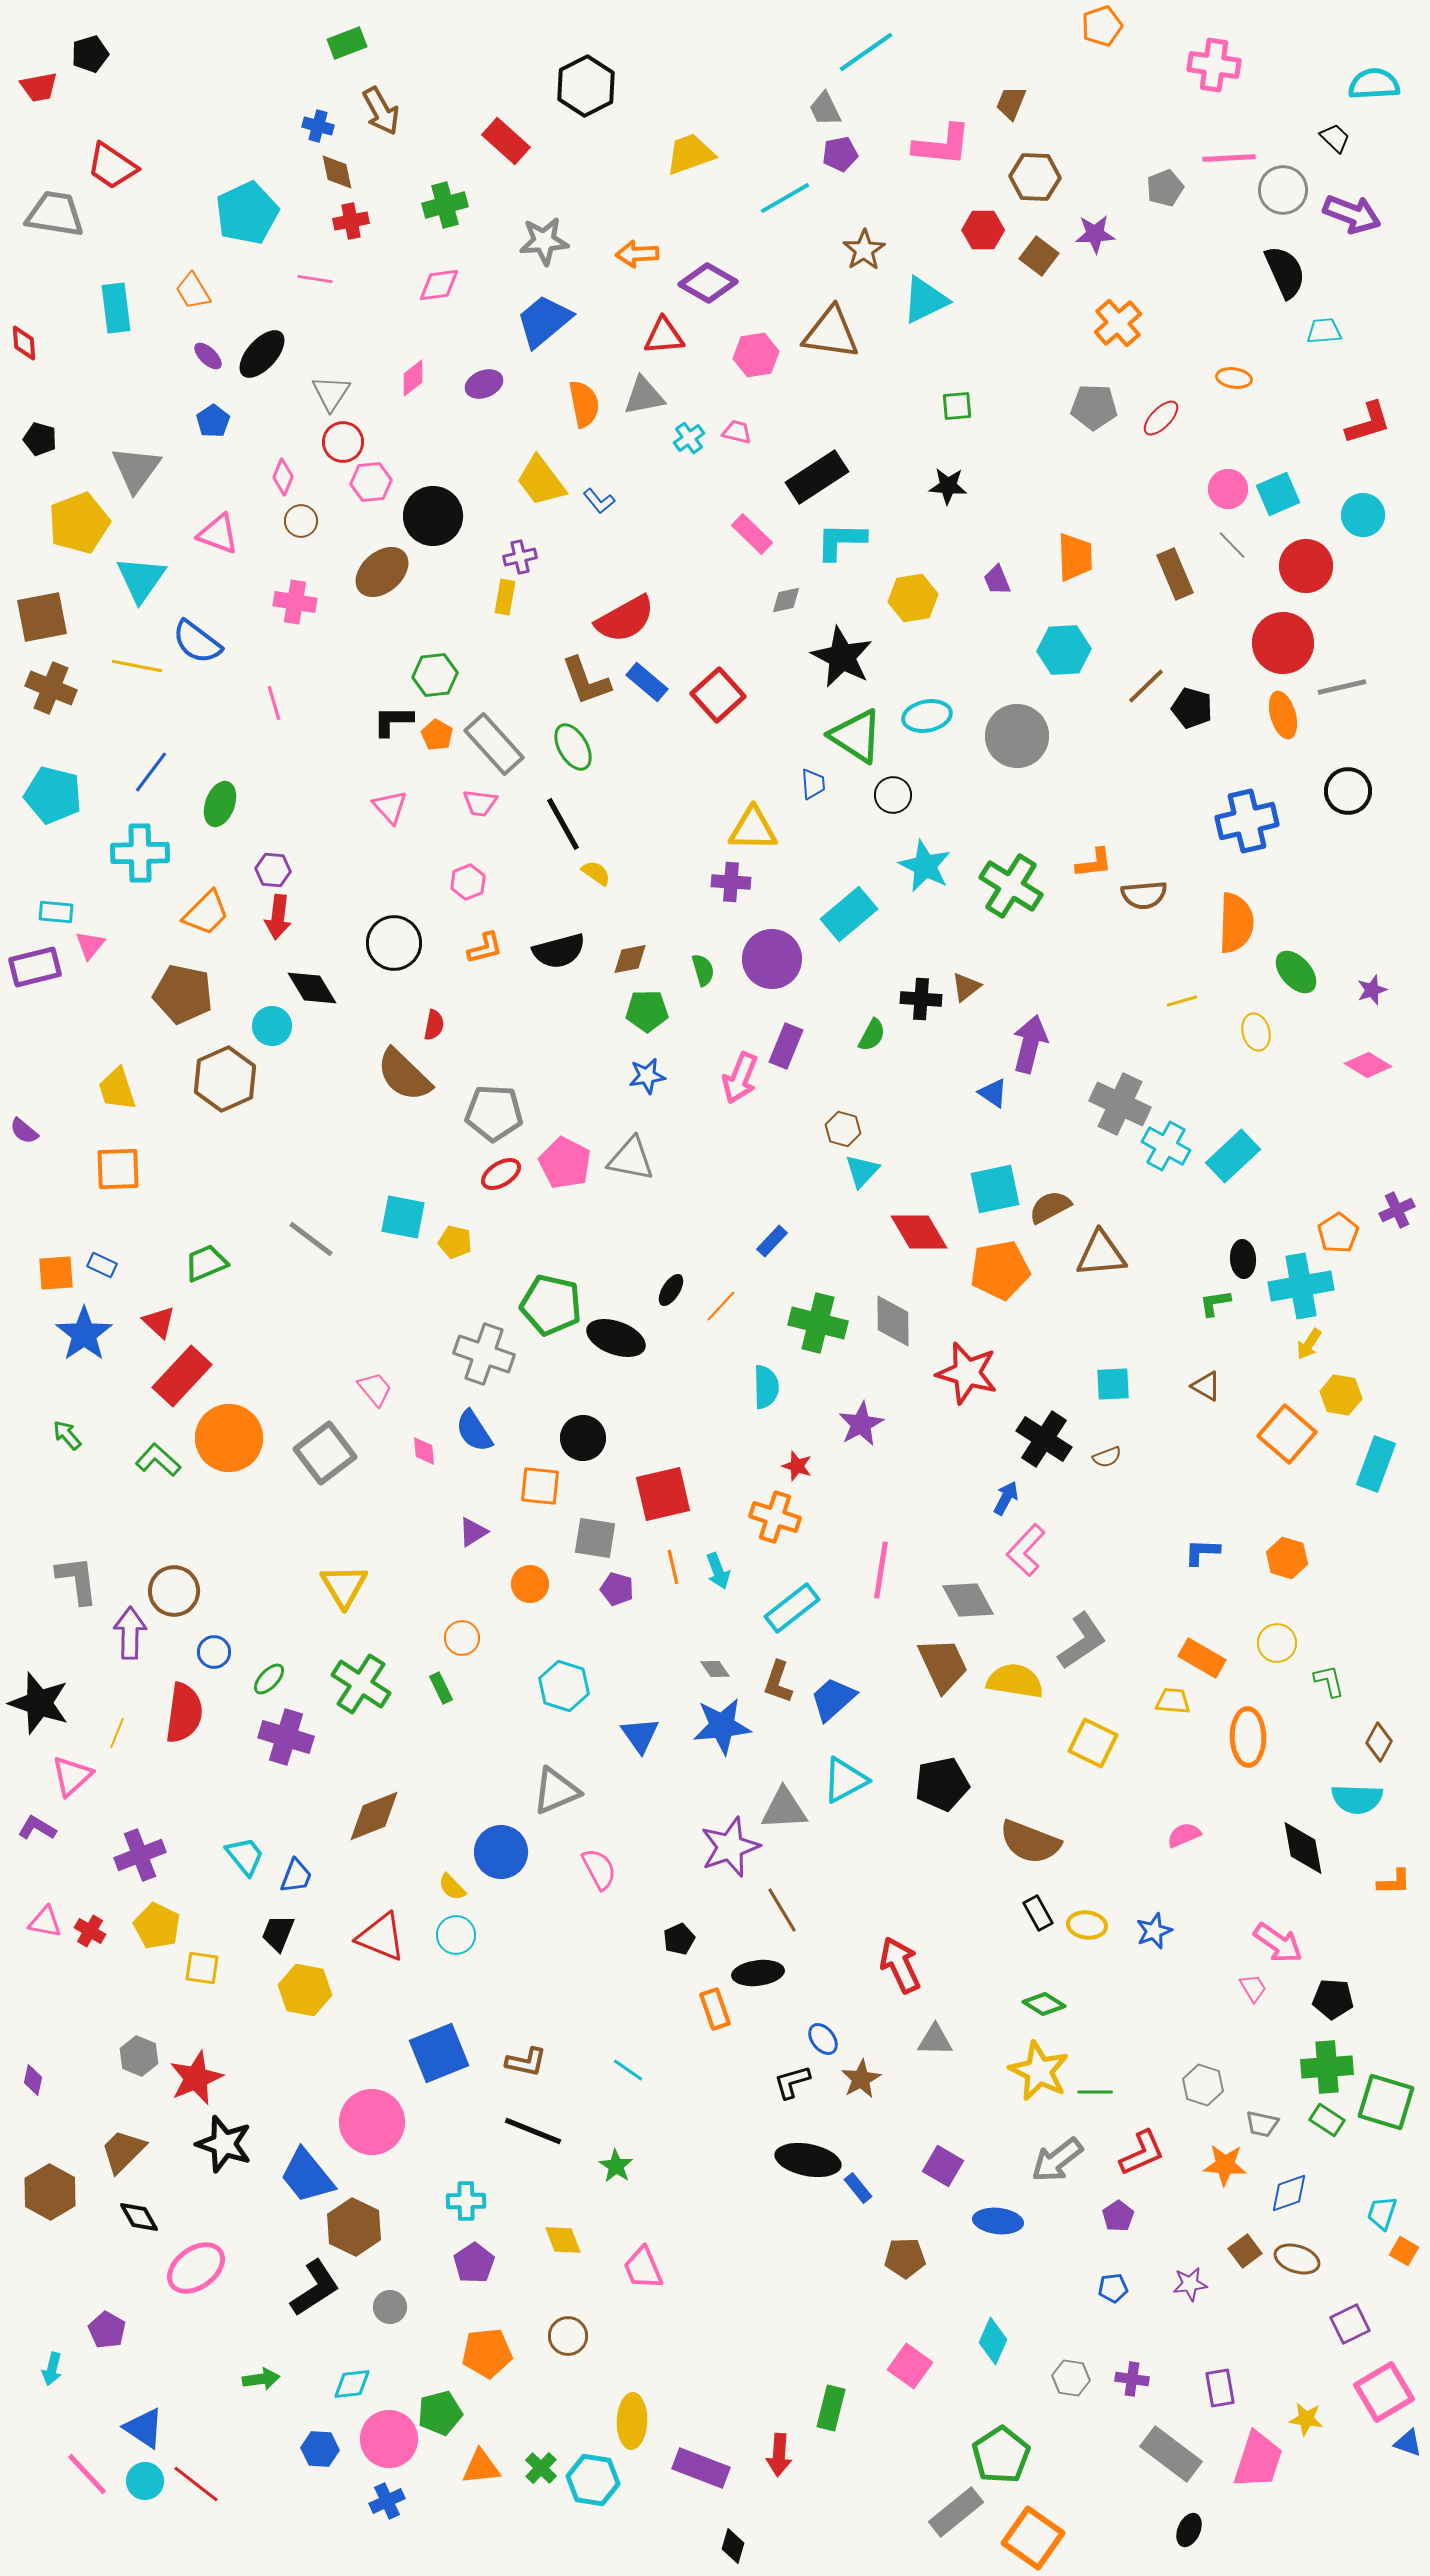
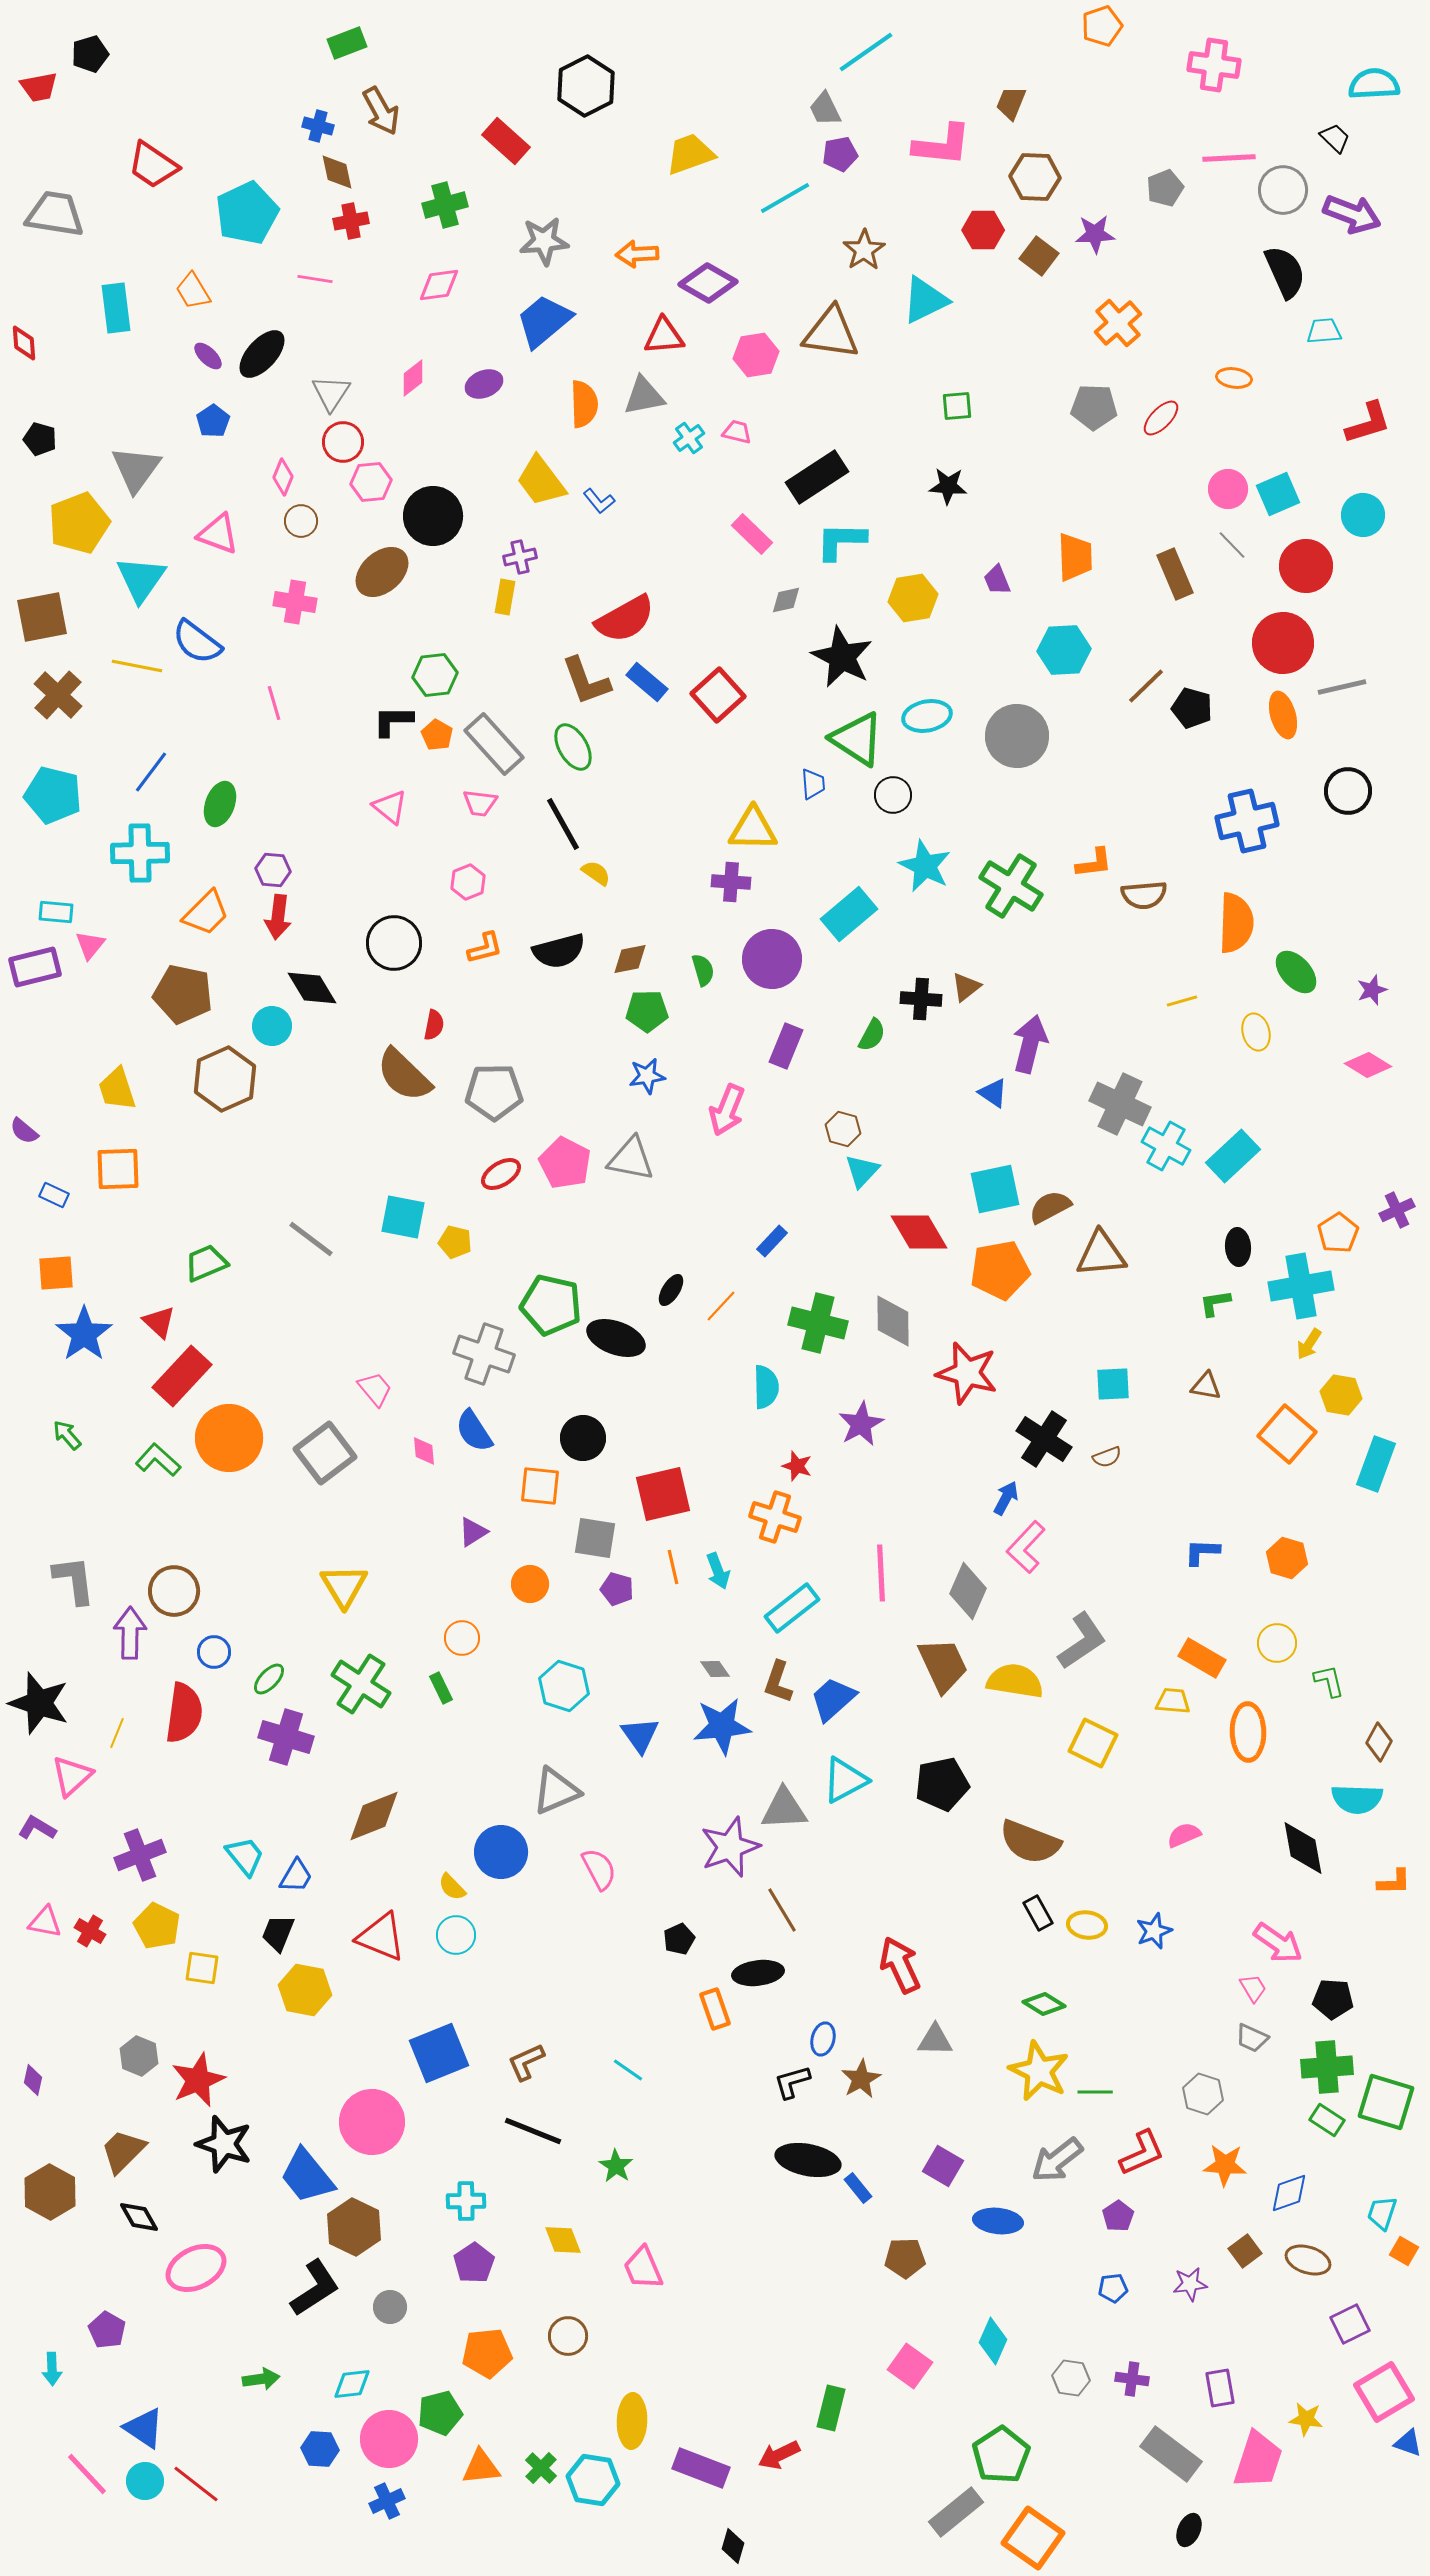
red trapezoid at (112, 166): moved 41 px right, 1 px up
orange semicircle at (584, 404): rotated 9 degrees clockwise
brown cross at (51, 688): moved 7 px right, 7 px down; rotated 21 degrees clockwise
green triangle at (856, 736): moved 1 px right, 3 px down
pink triangle at (390, 807): rotated 9 degrees counterclockwise
pink arrow at (740, 1078): moved 13 px left, 32 px down
gray pentagon at (494, 1113): moved 21 px up; rotated 4 degrees counterclockwise
black ellipse at (1243, 1259): moved 5 px left, 12 px up
blue rectangle at (102, 1265): moved 48 px left, 70 px up
brown triangle at (1206, 1386): rotated 20 degrees counterclockwise
pink L-shape at (1026, 1550): moved 3 px up
pink line at (881, 1570): moved 3 px down; rotated 12 degrees counterclockwise
gray L-shape at (77, 1580): moved 3 px left
gray diamond at (968, 1600): moved 9 px up; rotated 52 degrees clockwise
orange ellipse at (1248, 1737): moved 5 px up
blue trapezoid at (296, 1876): rotated 9 degrees clockwise
blue ellipse at (823, 2039): rotated 52 degrees clockwise
brown L-shape at (526, 2062): rotated 144 degrees clockwise
red star at (196, 2078): moved 2 px right, 2 px down
gray hexagon at (1203, 2085): moved 9 px down
gray trapezoid at (1262, 2124): moved 10 px left, 86 px up; rotated 12 degrees clockwise
brown ellipse at (1297, 2259): moved 11 px right, 1 px down
pink ellipse at (196, 2268): rotated 10 degrees clockwise
cyan arrow at (52, 2369): rotated 16 degrees counterclockwise
red arrow at (779, 2455): rotated 60 degrees clockwise
